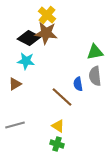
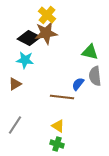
brown star: rotated 15 degrees counterclockwise
green triangle: moved 5 px left; rotated 24 degrees clockwise
cyan star: moved 1 px left, 1 px up
blue semicircle: rotated 48 degrees clockwise
brown line: rotated 35 degrees counterclockwise
gray line: rotated 42 degrees counterclockwise
